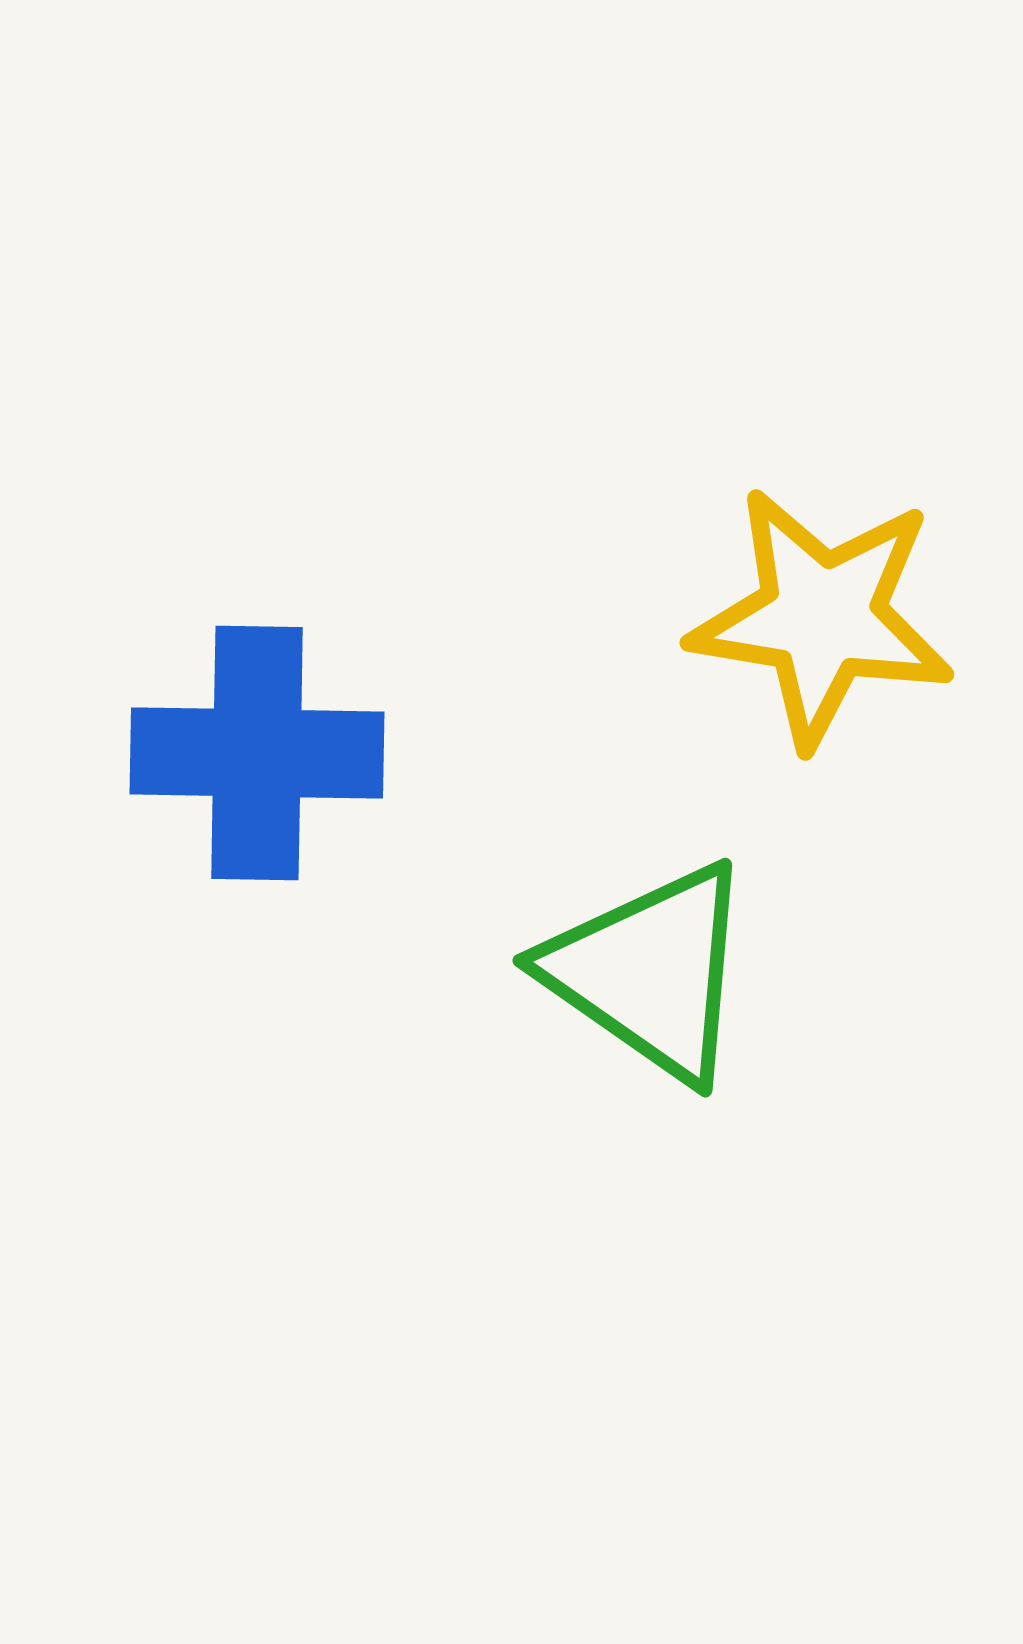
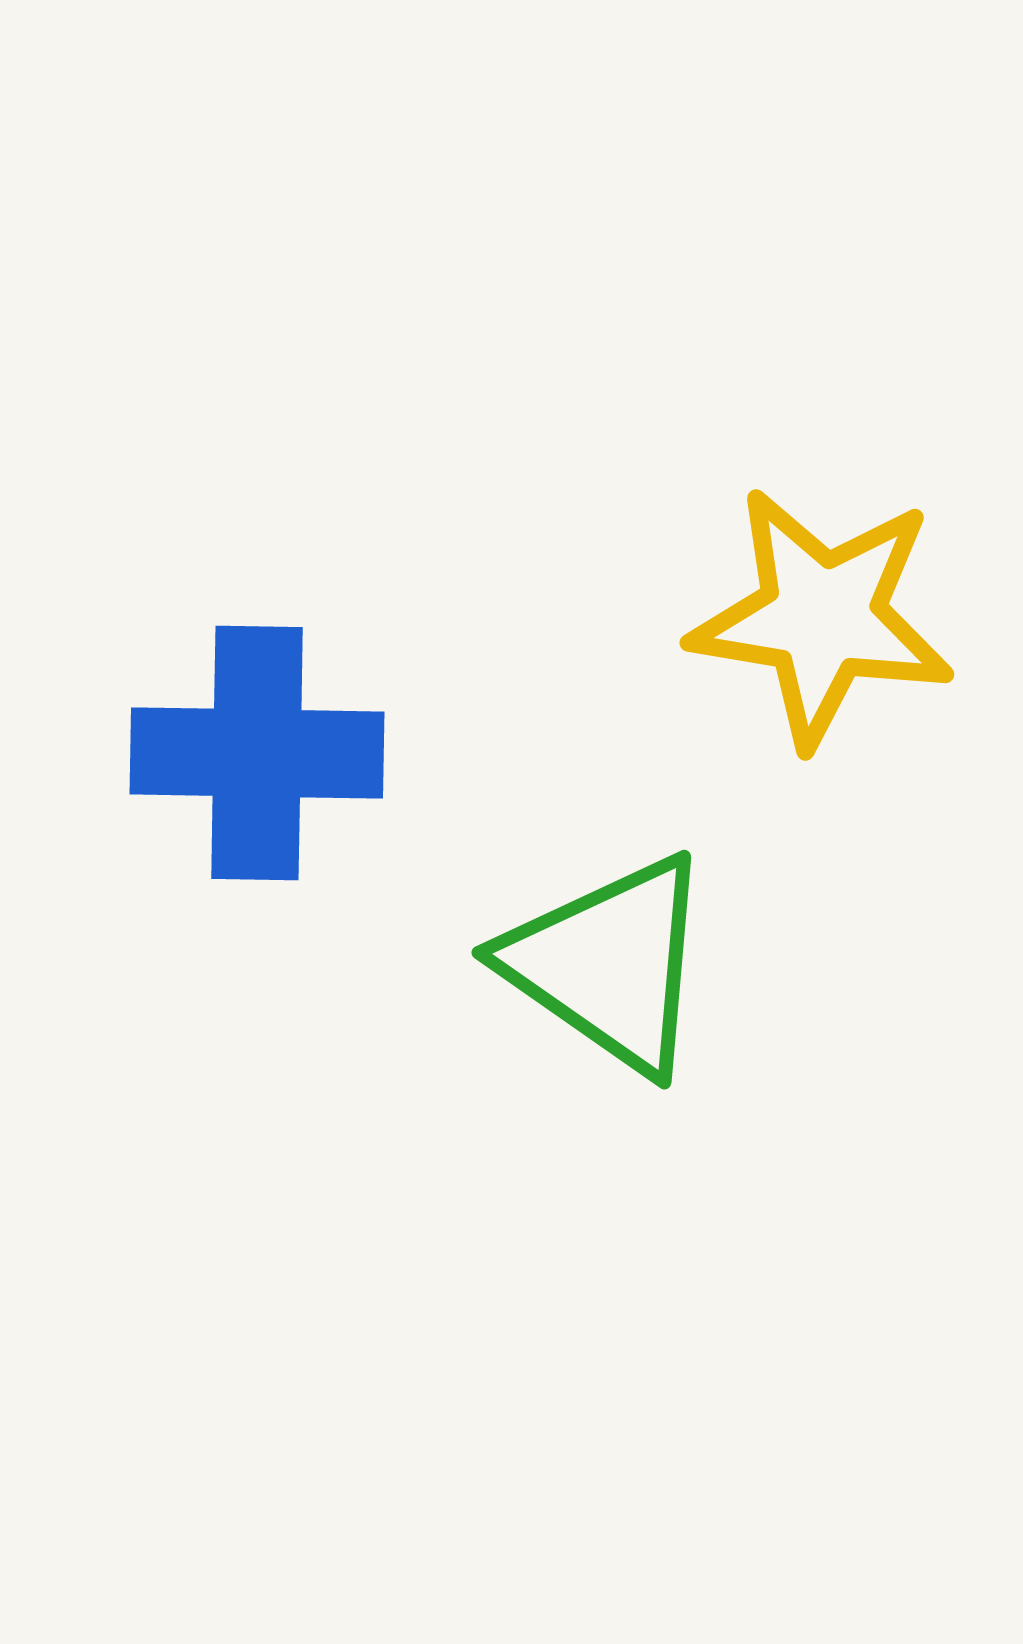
green triangle: moved 41 px left, 8 px up
